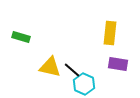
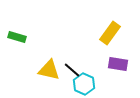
yellow rectangle: rotated 30 degrees clockwise
green rectangle: moved 4 px left
yellow triangle: moved 1 px left, 3 px down
